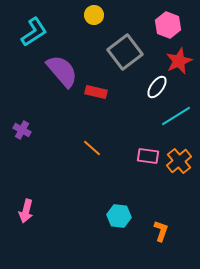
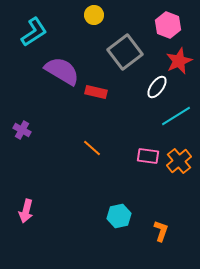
purple semicircle: rotated 18 degrees counterclockwise
cyan hexagon: rotated 20 degrees counterclockwise
